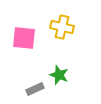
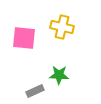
green star: rotated 18 degrees counterclockwise
gray rectangle: moved 2 px down
